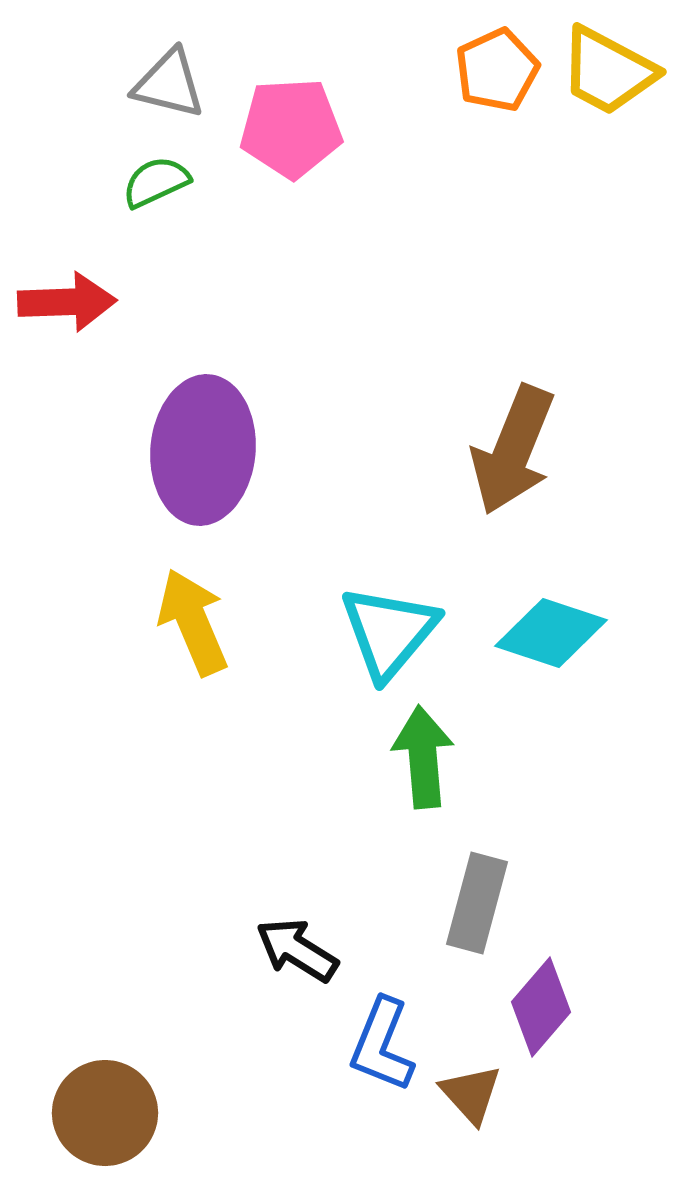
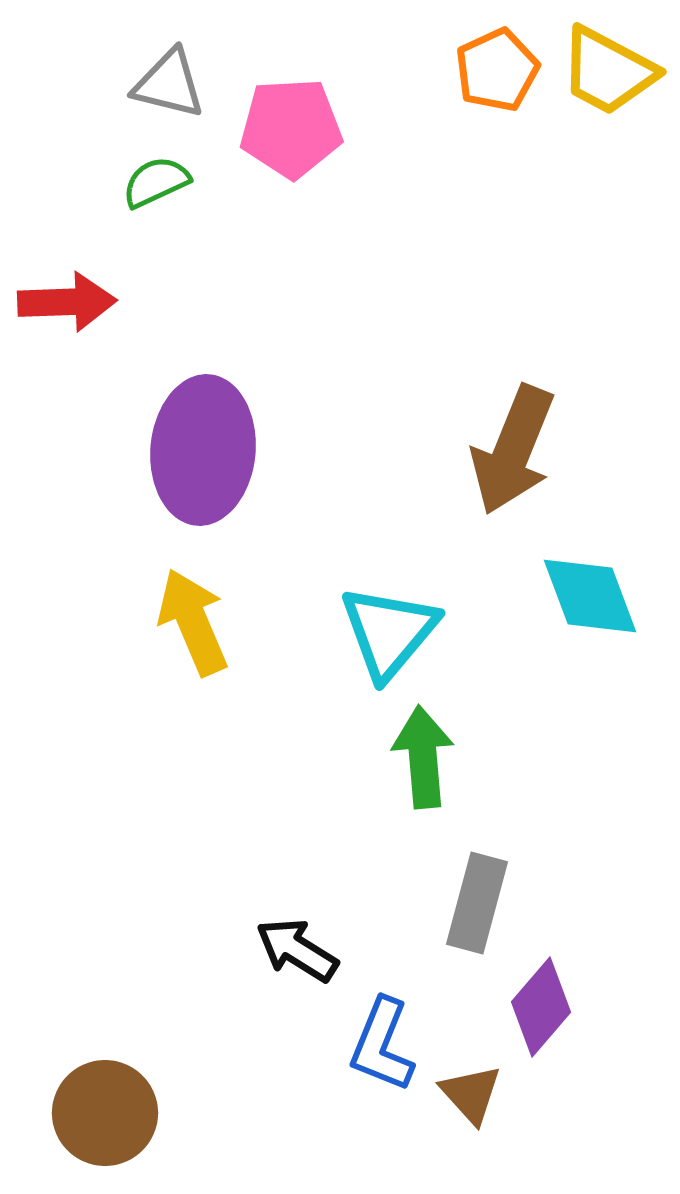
cyan diamond: moved 39 px right, 37 px up; rotated 51 degrees clockwise
